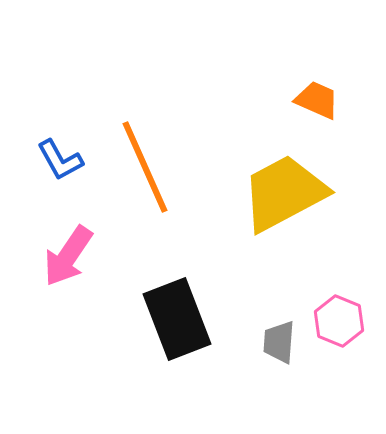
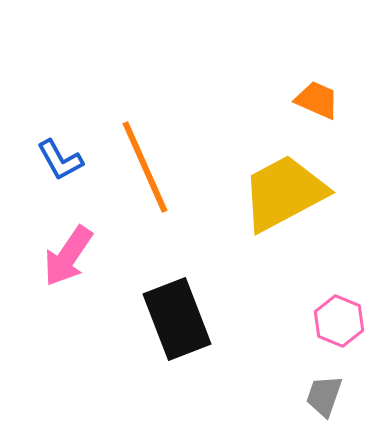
gray trapezoid: moved 45 px right, 54 px down; rotated 15 degrees clockwise
